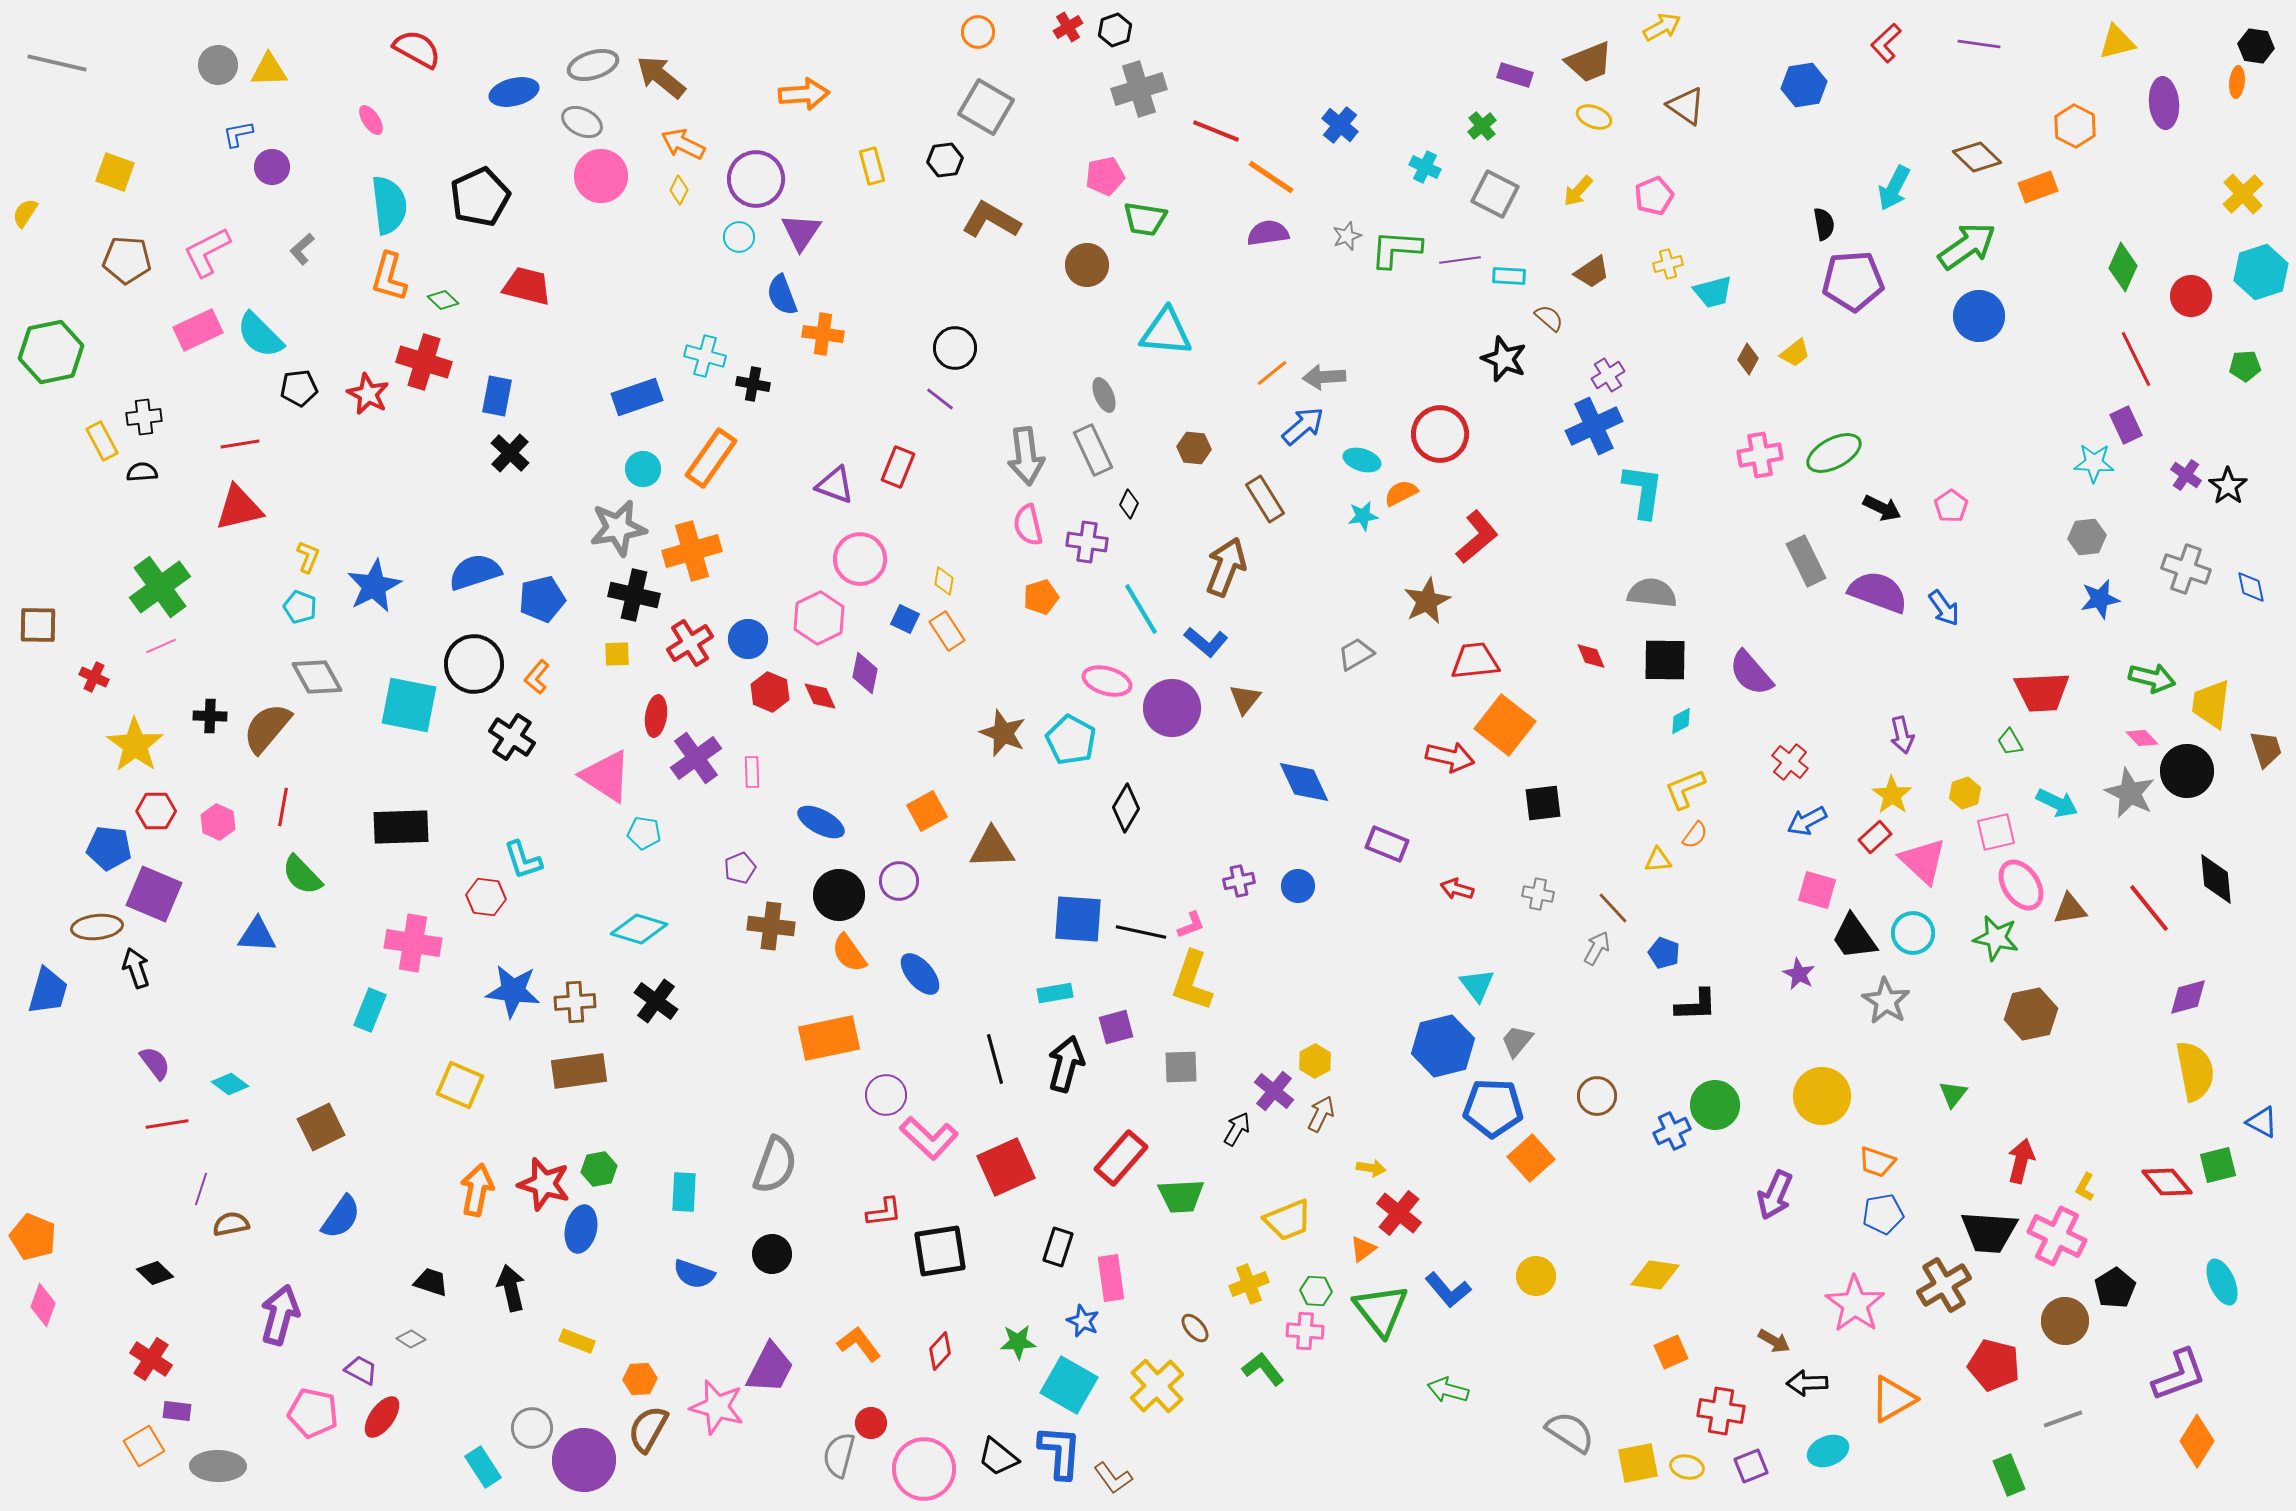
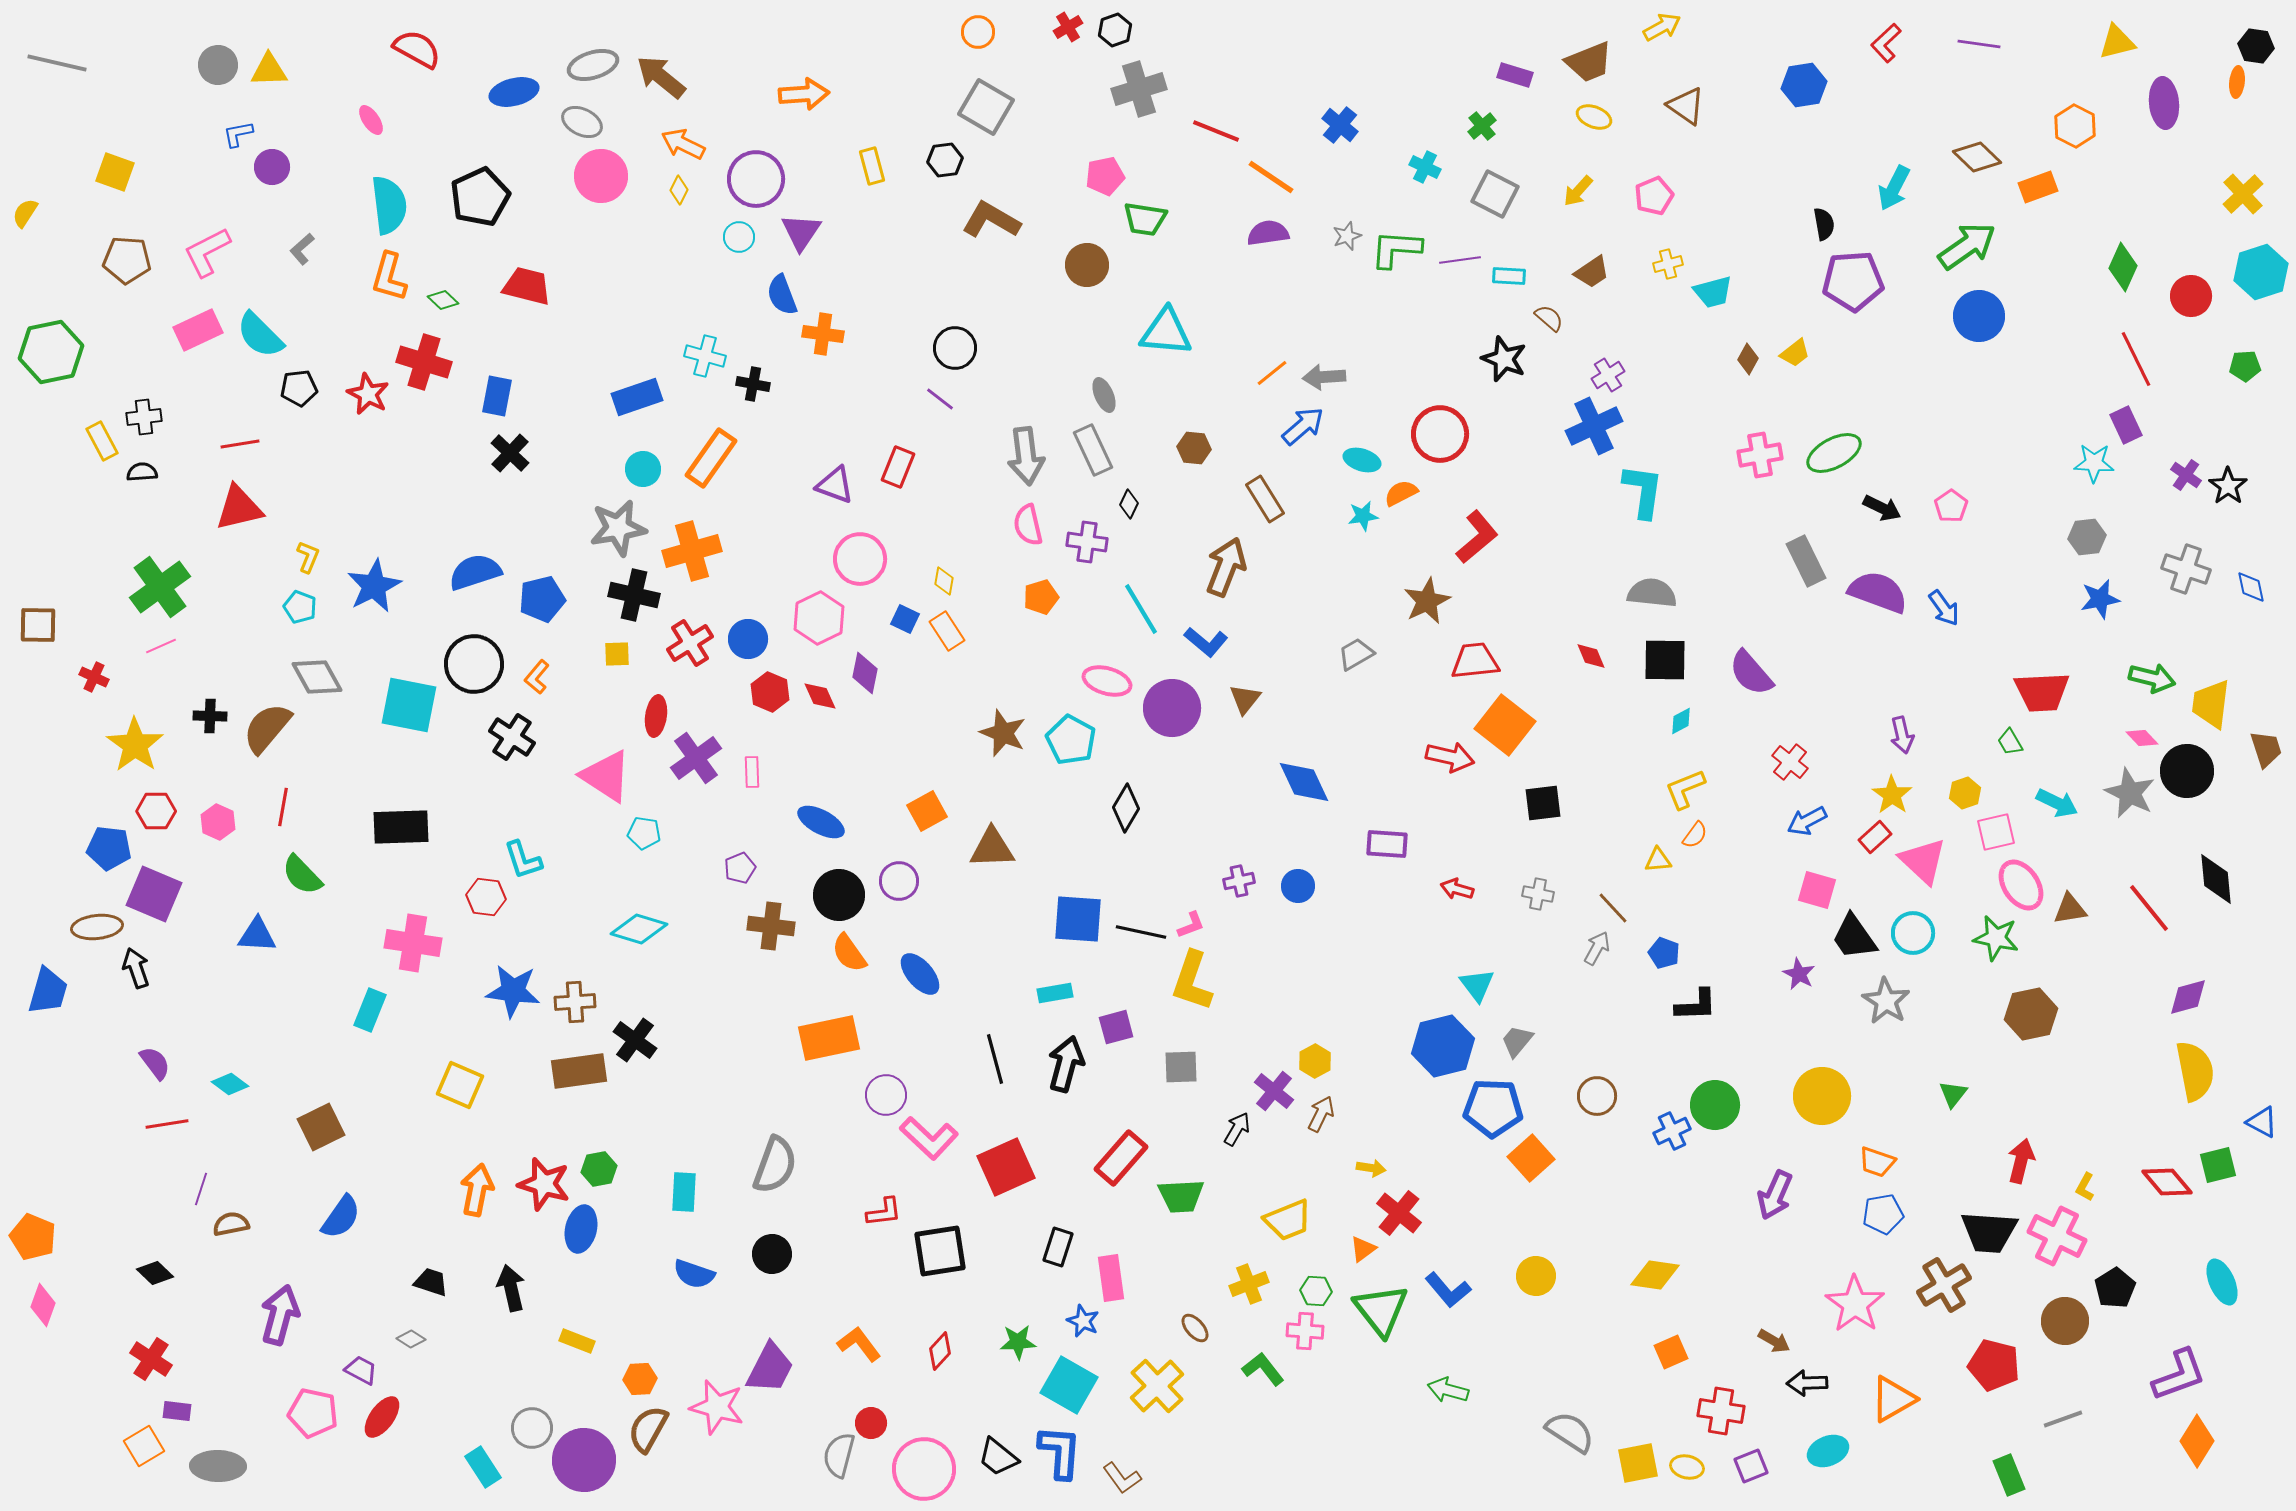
purple rectangle at (1387, 844): rotated 18 degrees counterclockwise
black cross at (656, 1001): moved 21 px left, 39 px down
brown L-shape at (1113, 1478): moved 9 px right
